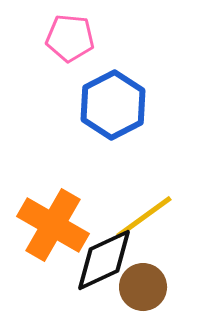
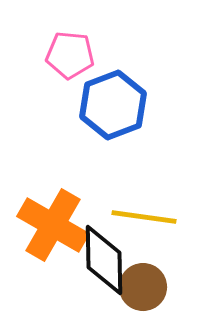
pink pentagon: moved 17 px down
blue hexagon: rotated 6 degrees clockwise
yellow line: rotated 44 degrees clockwise
black diamond: rotated 66 degrees counterclockwise
